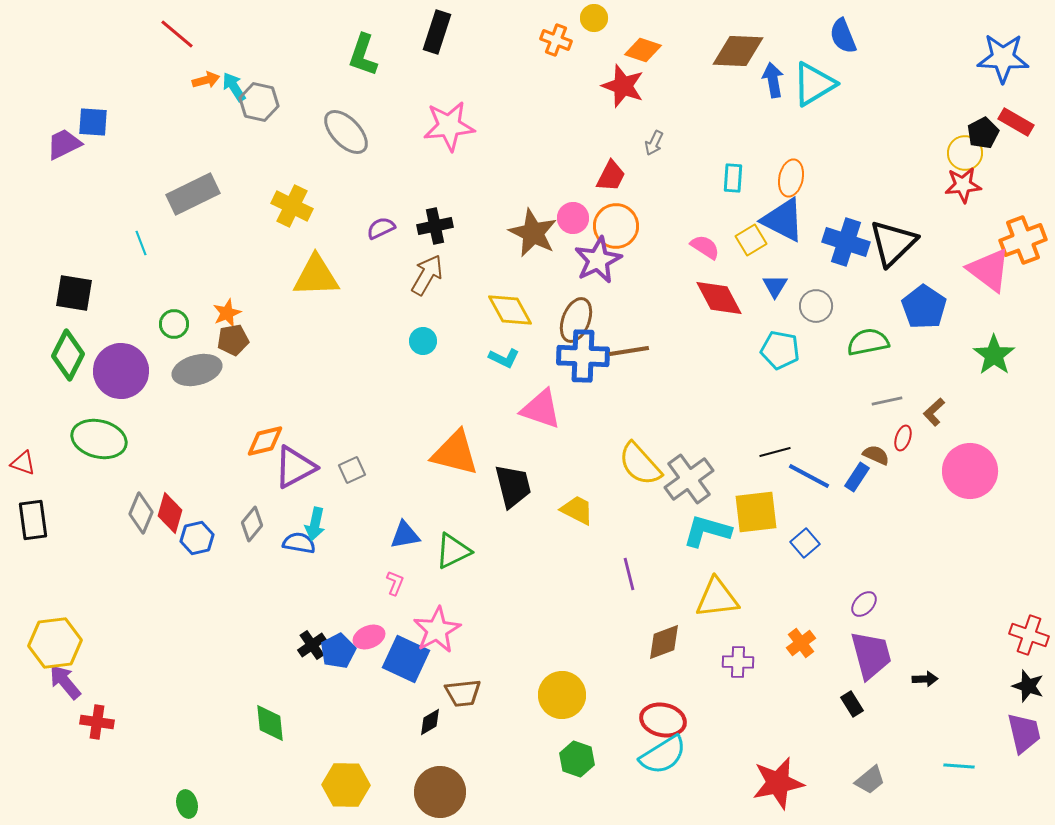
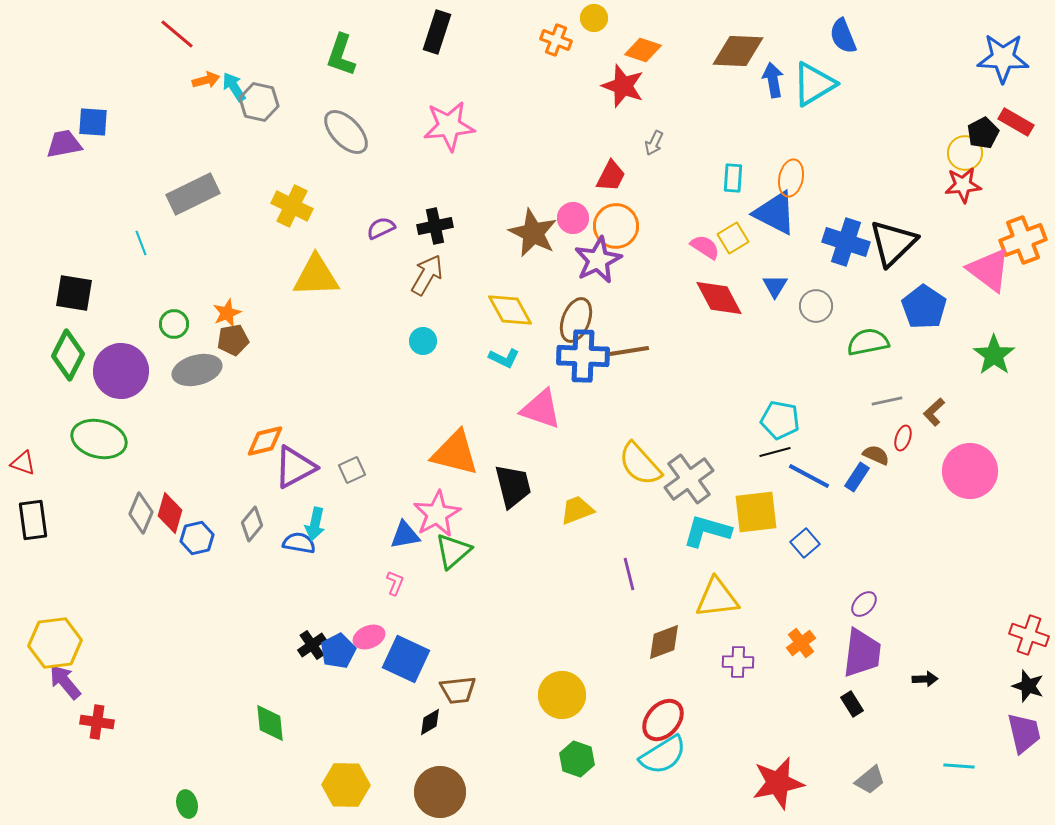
green L-shape at (363, 55): moved 22 px left
purple trapezoid at (64, 144): rotated 15 degrees clockwise
blue triangle at (783, 220): moved 8 px left, 7 px up
yellow square at (751, 240): moved 18 px left, 2 px up
cyan pentagon at (780, 350): moved 70 px down
yellow trapezoid at (577, 510): rotated 48 degrees counterclockwise
green triangle at (453, 551): rotated 15 degrees counterclockwise
pink star at (437, 630): moved 116 px up
purple trapezoid at (871, 655): moved 9 px left, 2 px up; rotated 22 degrees clockwise
brown trapezoid at (463, 693): moved 5 px left, 3 px up
red ellipse at (663, 720): rotated 60 degrees counterclockwise
